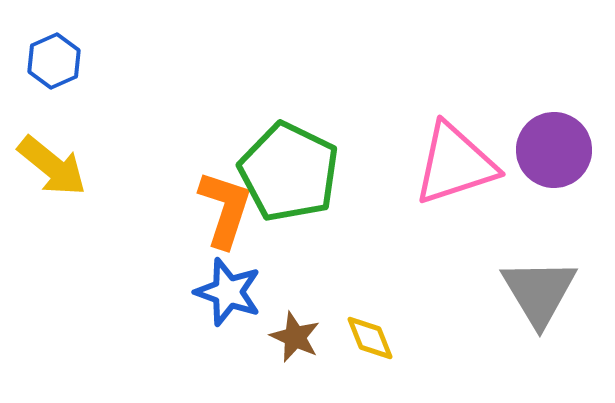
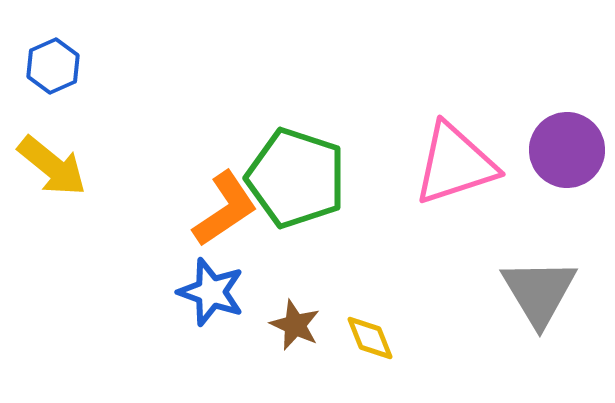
blue hexagon: moved 1 px left, 5 px down
purple circle: moved 13 px right
green pentagon: moved 7 px right, 6 px down; rotated 8 degrees counterclockwise
orange L-shape: rotated 38 degrees clockwise
blue star: moved 17 px left
brown star: moved 12 px up
